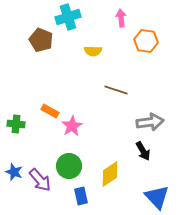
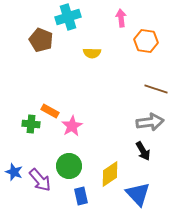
yellow semicircle: moved 1 px left, 2 px down
brown line: moved 40 px right, 1 px up
green cross: moved 15 px right
blue triangle: moved 19 px left, 3 px up
